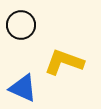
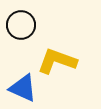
yellow L-shape: moved 7 px left, 1 px up
